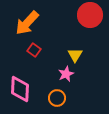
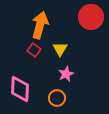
red circle: moved 1 px right, 2 px down
orange arrow: moved 13 px right, 2 px down; rotated 152 degrees clockwise
yellow triangle: moved 15 px left, 6 px up
